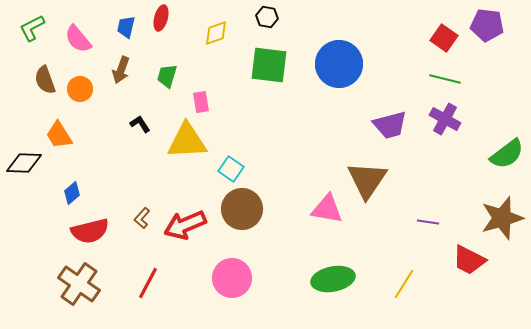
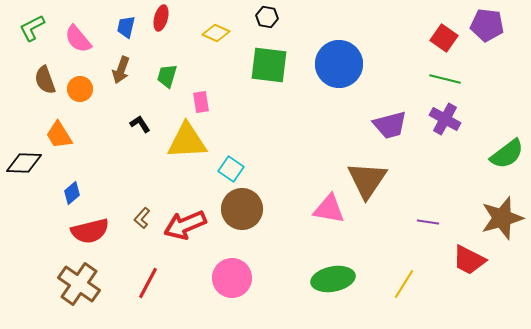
yellow diamond: rotated 44 degrees clockwise
pink triangle: moved 2 px right
